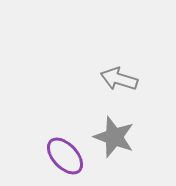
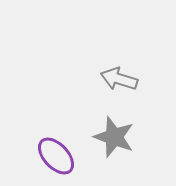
purple ellipse: moved 9 px left
